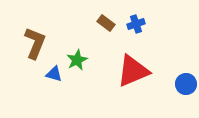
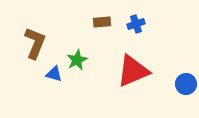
brown rectangle: moved 4 px left, 1 px up; rotated 42 degrees counterclockwise
